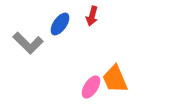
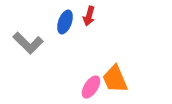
red arrow: moved 3 px left
blue ellipse: moved 5 px right, 2 px up; rotated 15 degrees counterclockwise
